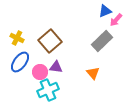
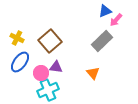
pink circle: moved 1 px right, 1 px down
